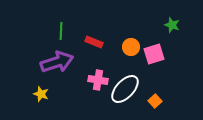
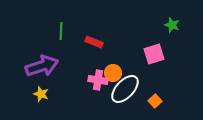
orange circle: moved 18 px left, 26 px down
purple arrow: moved 15 px left, 4 px down
